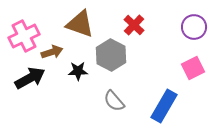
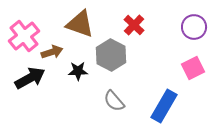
pink cross: rotated 12 degrees counterclockwise
